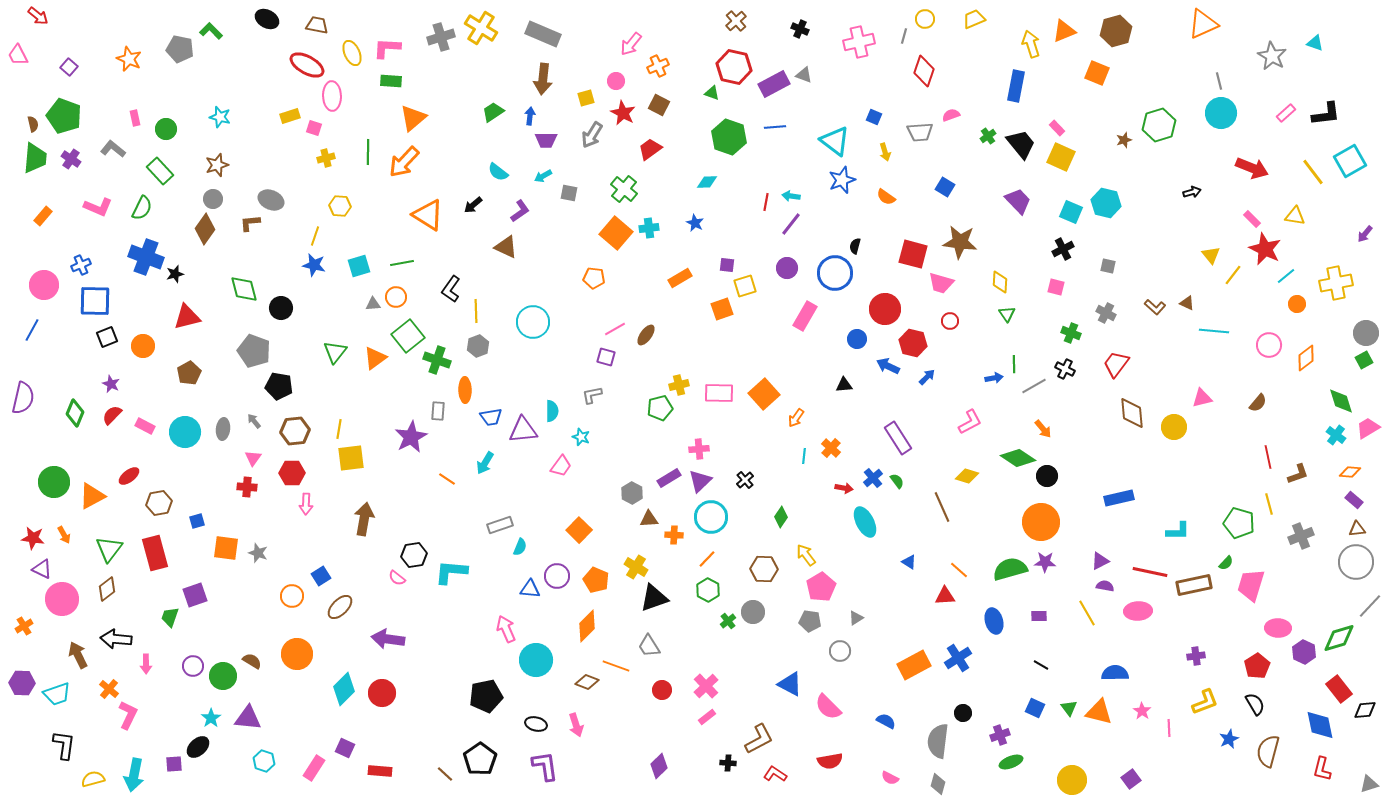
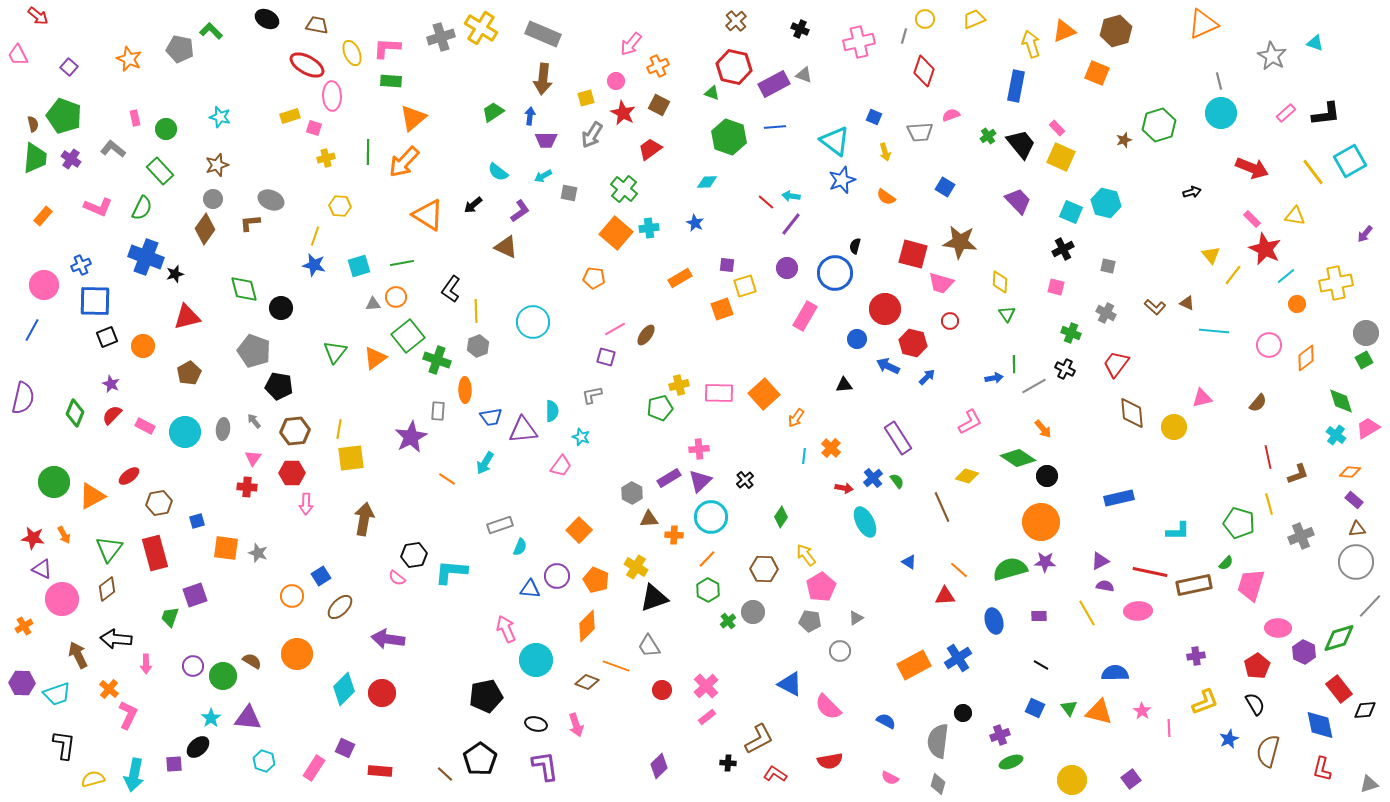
red line at (766, 202): rotated 60 degrees counterclockwise
